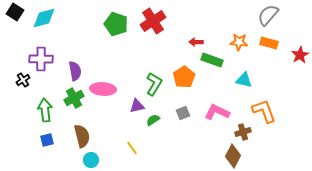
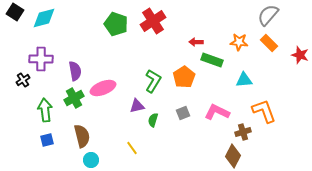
orange rectangle: rotated 30 degrees clockwise
red star: rotated 24 degrees counterclockwise
cyan triangle: rotated 18 degrees counterclockwise
green L-shape: moved 1 px left, 3 px up
pink ellipse: moved 1 px up; rotated 25 degrees counterclockwise
green semicircle: rotated 40 degrees counterclockwise
